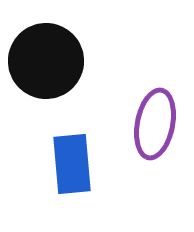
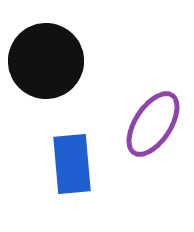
purple ellipse: moved 2 px left; rotated 22 degrees clockwise
